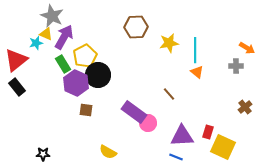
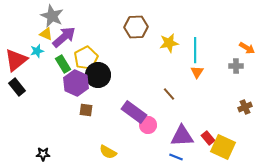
purple arrow: rotated 20 degrees clockwise
cyan star: moved 1 px right, 8 px down
yellow pentagon: moved 1 px right, 2 px down
orange triangle: rotated 24 degrees clockwise
brown cross: rotated 16 degrees clockwise
pink circle: moved 2 px down
red rectangle: moved 6 px down; rotated 56 degrees counterclockwise
